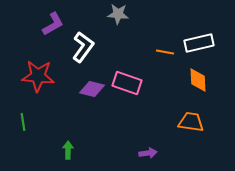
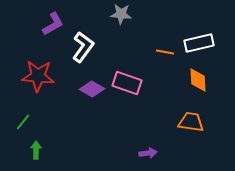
gray star: moved 3 px right
purple diamond: rotated 15 degrees clockwise
green line: rotated 48 degrees clockwise
green arrow: moved 32 px left
